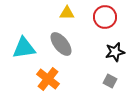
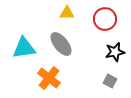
red circle: moved 2 px down
orange cross: moved 1 px right, 1 px up
